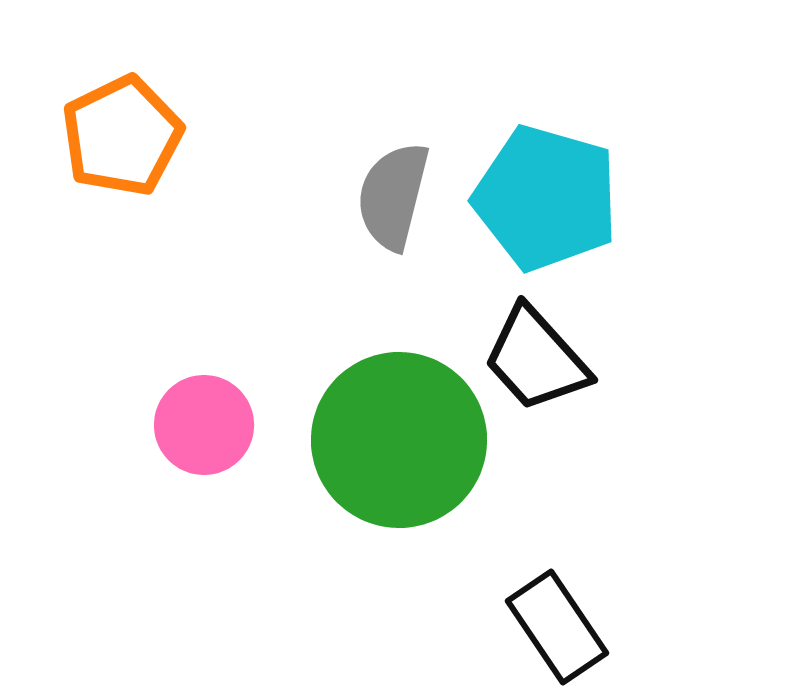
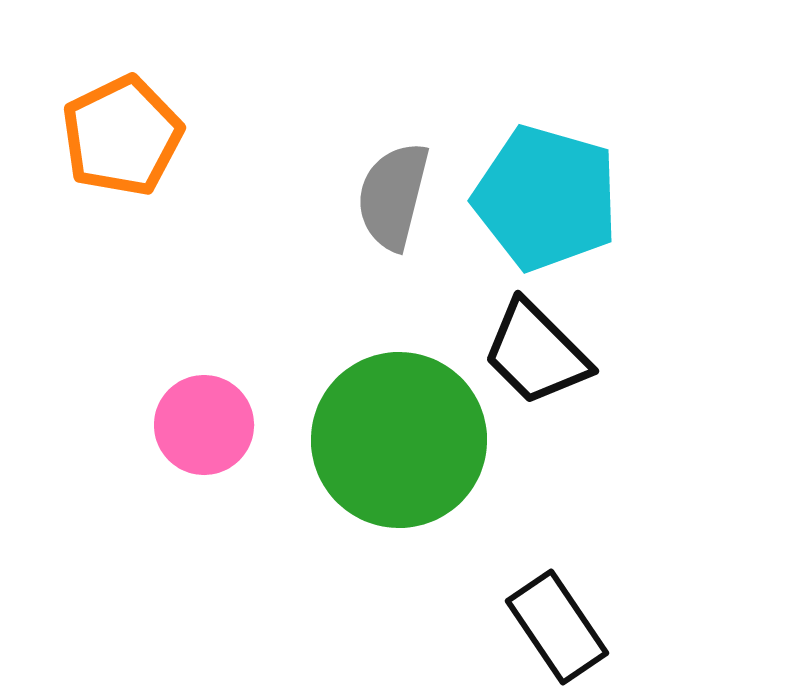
black trapezoid: moved 6 px up; rotated 3 degrees counterclockwise
